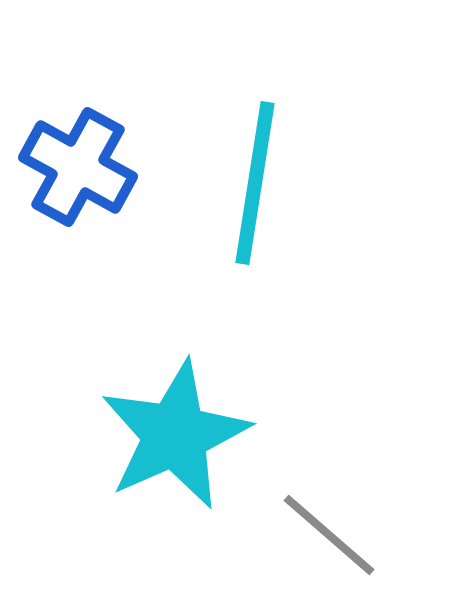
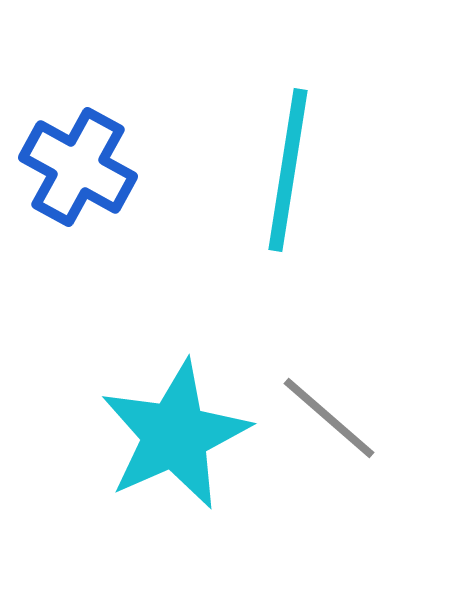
cyan line: moved 33 px right, 13 px up
gray line: moved 117 px up
